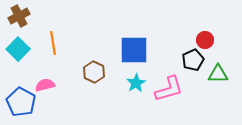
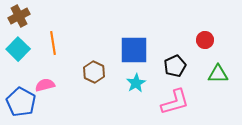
black pentagon: moved 18 px left, 6 px down
pink L-shape: moved 6 px right, 13 px down
